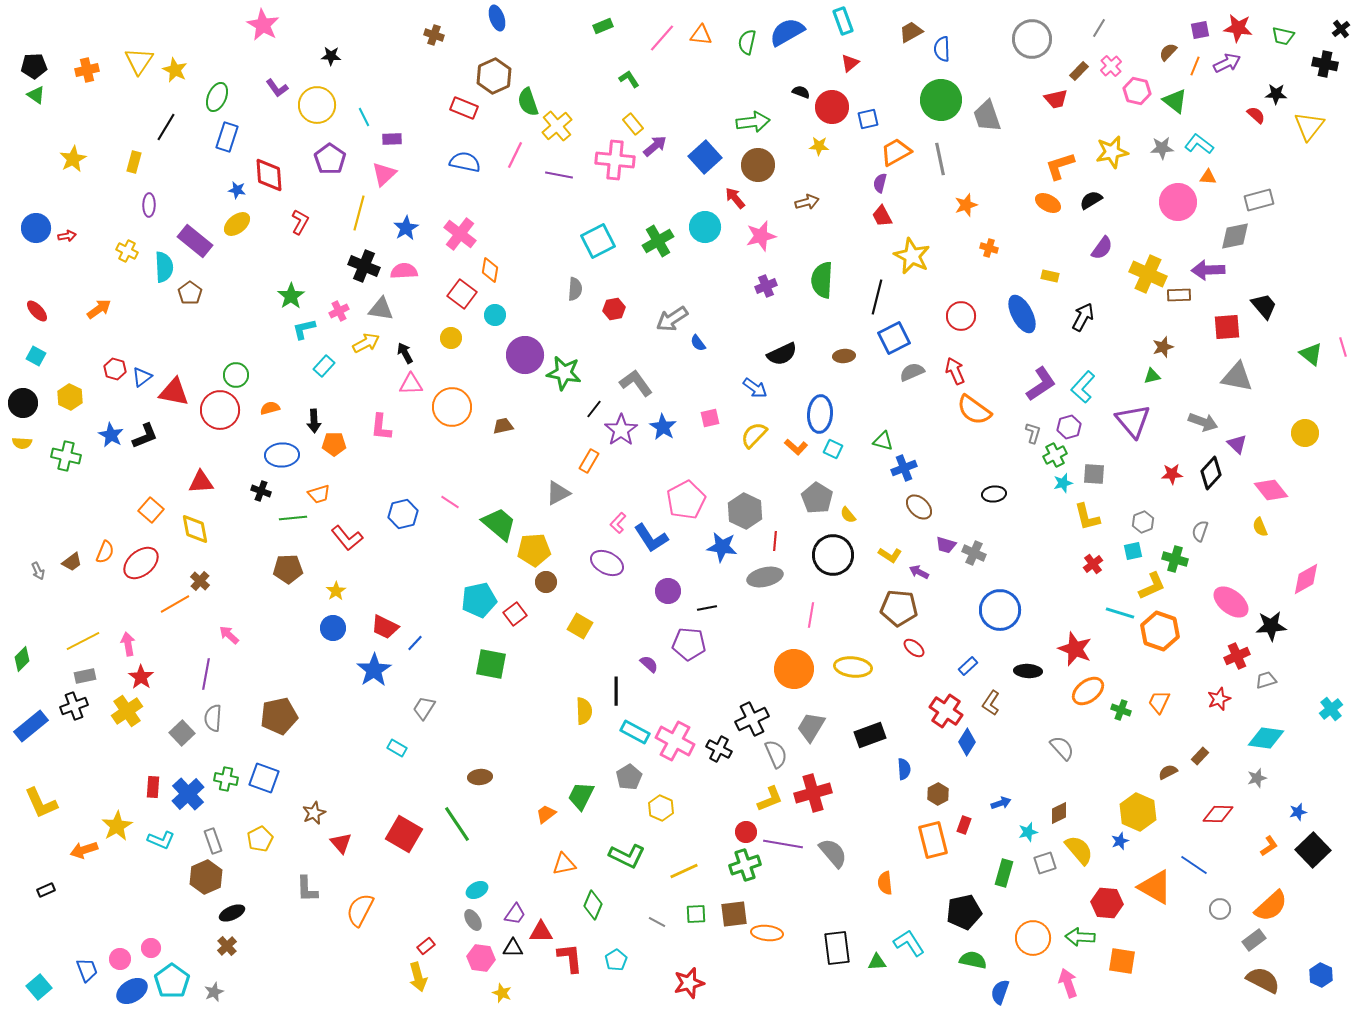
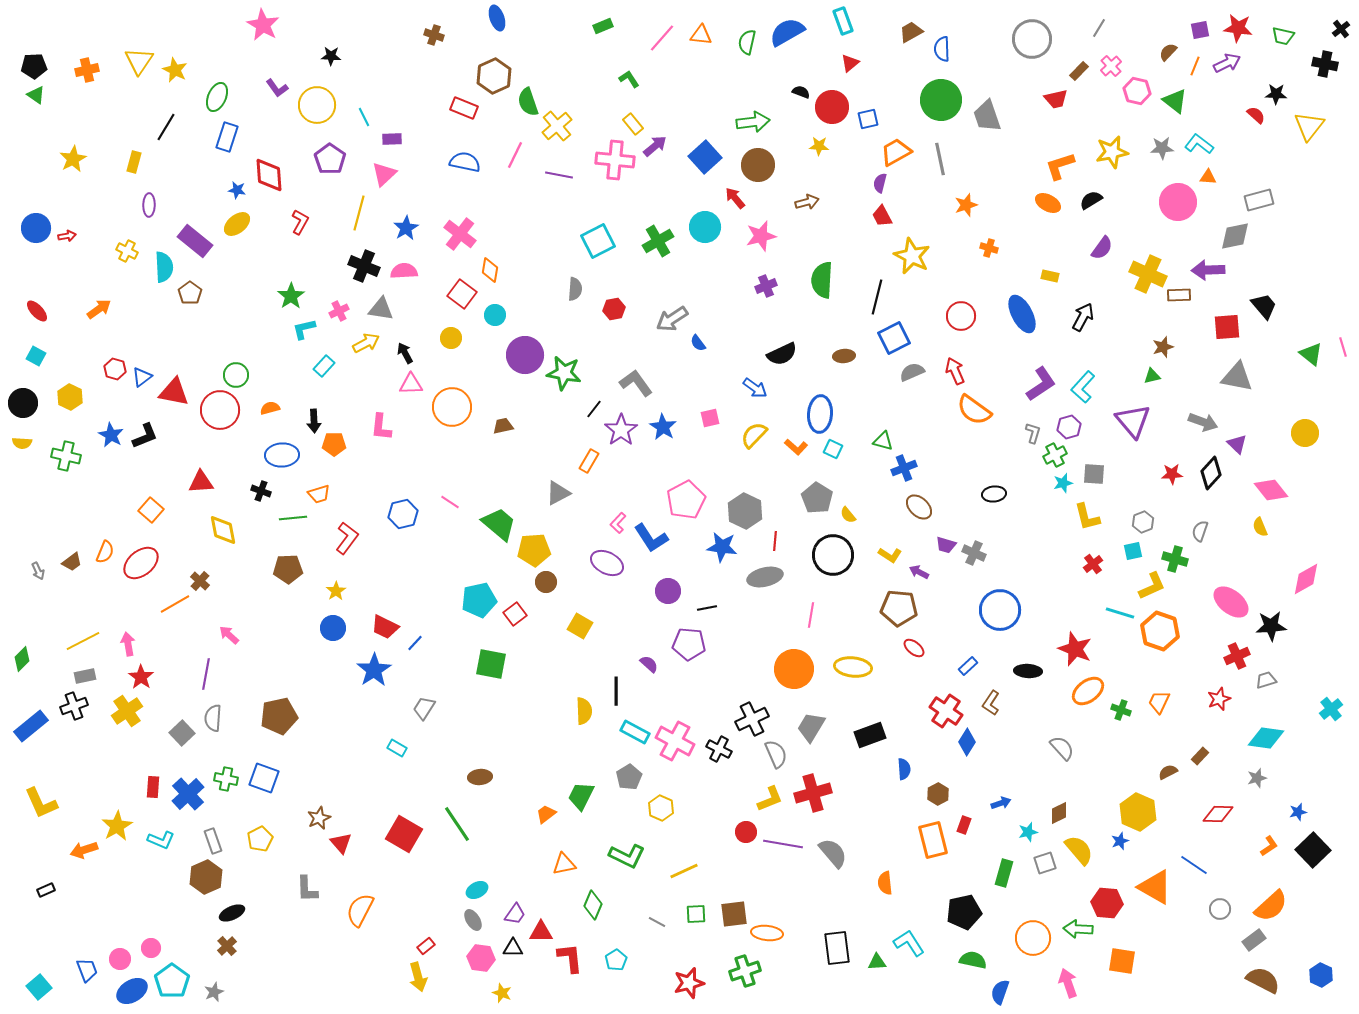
yellow diamond at (195, 529): moved 28 px right, 1 px down
red L-shape at (347, 538): rotated 104 degrees counterclockwise
brown star at (314, 813): moved 5 px right, 5 px down
green cross at (745, 865): moved 106 px down
green arrow at (1080, 937): moved 2 px left, 8 px up
